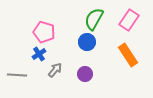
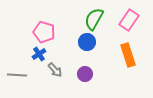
orange rectangle: rotated 15 degrees clockwise
gray arrow: rotated 98 degrees clockwise
